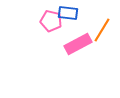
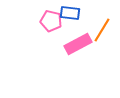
blue rectangle: moved 2 px right
